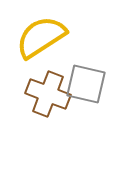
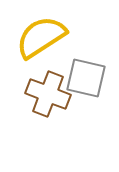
gray square: moved 6 px up
